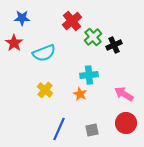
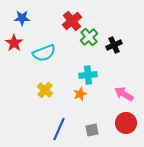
green cross: moved 4 px left
cyan cross: moved 1 px left
orange star: rotated 24 degrees clockwise
